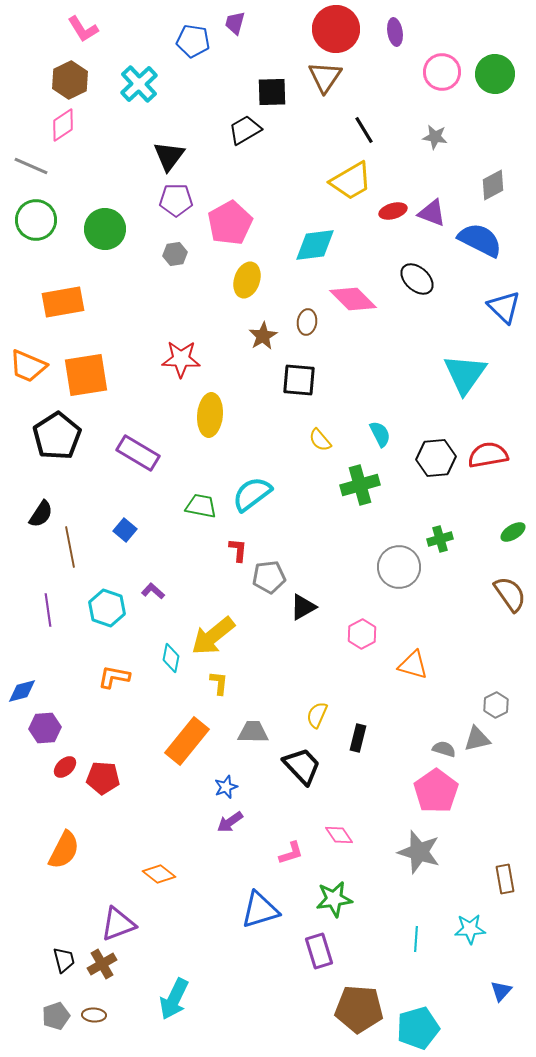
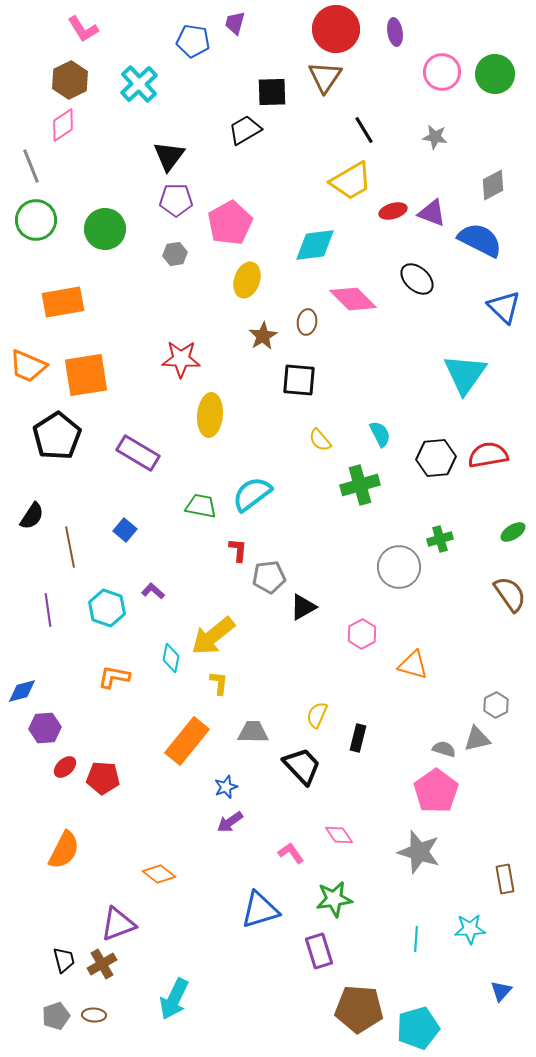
gray line at (31, 166): rotated 44 degrees clockwise
black semicircle at (41, 514): moved 9 px left, 2 px down
pink L-shape at (291, 853): rotated 108 degrees counterclockwise
